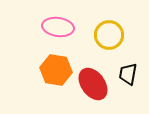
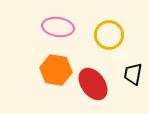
black trapezoid: moved 5 px right
